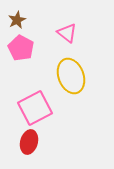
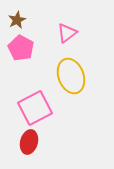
pink triangle: rotated 45 degrees clockwise
